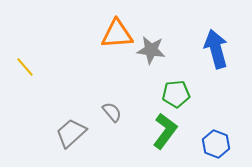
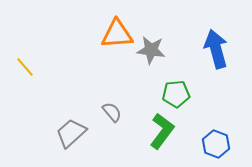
green L-shape: moved 3 px left
